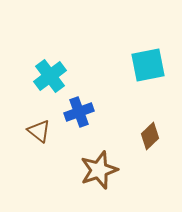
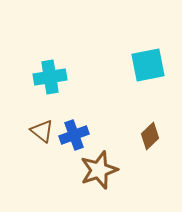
cyan cross: moved 1 px down; rotated 28 degrees clockwise
blue cross: moved 5 px left, 23 px down
brown triangle: moved 3 px right
